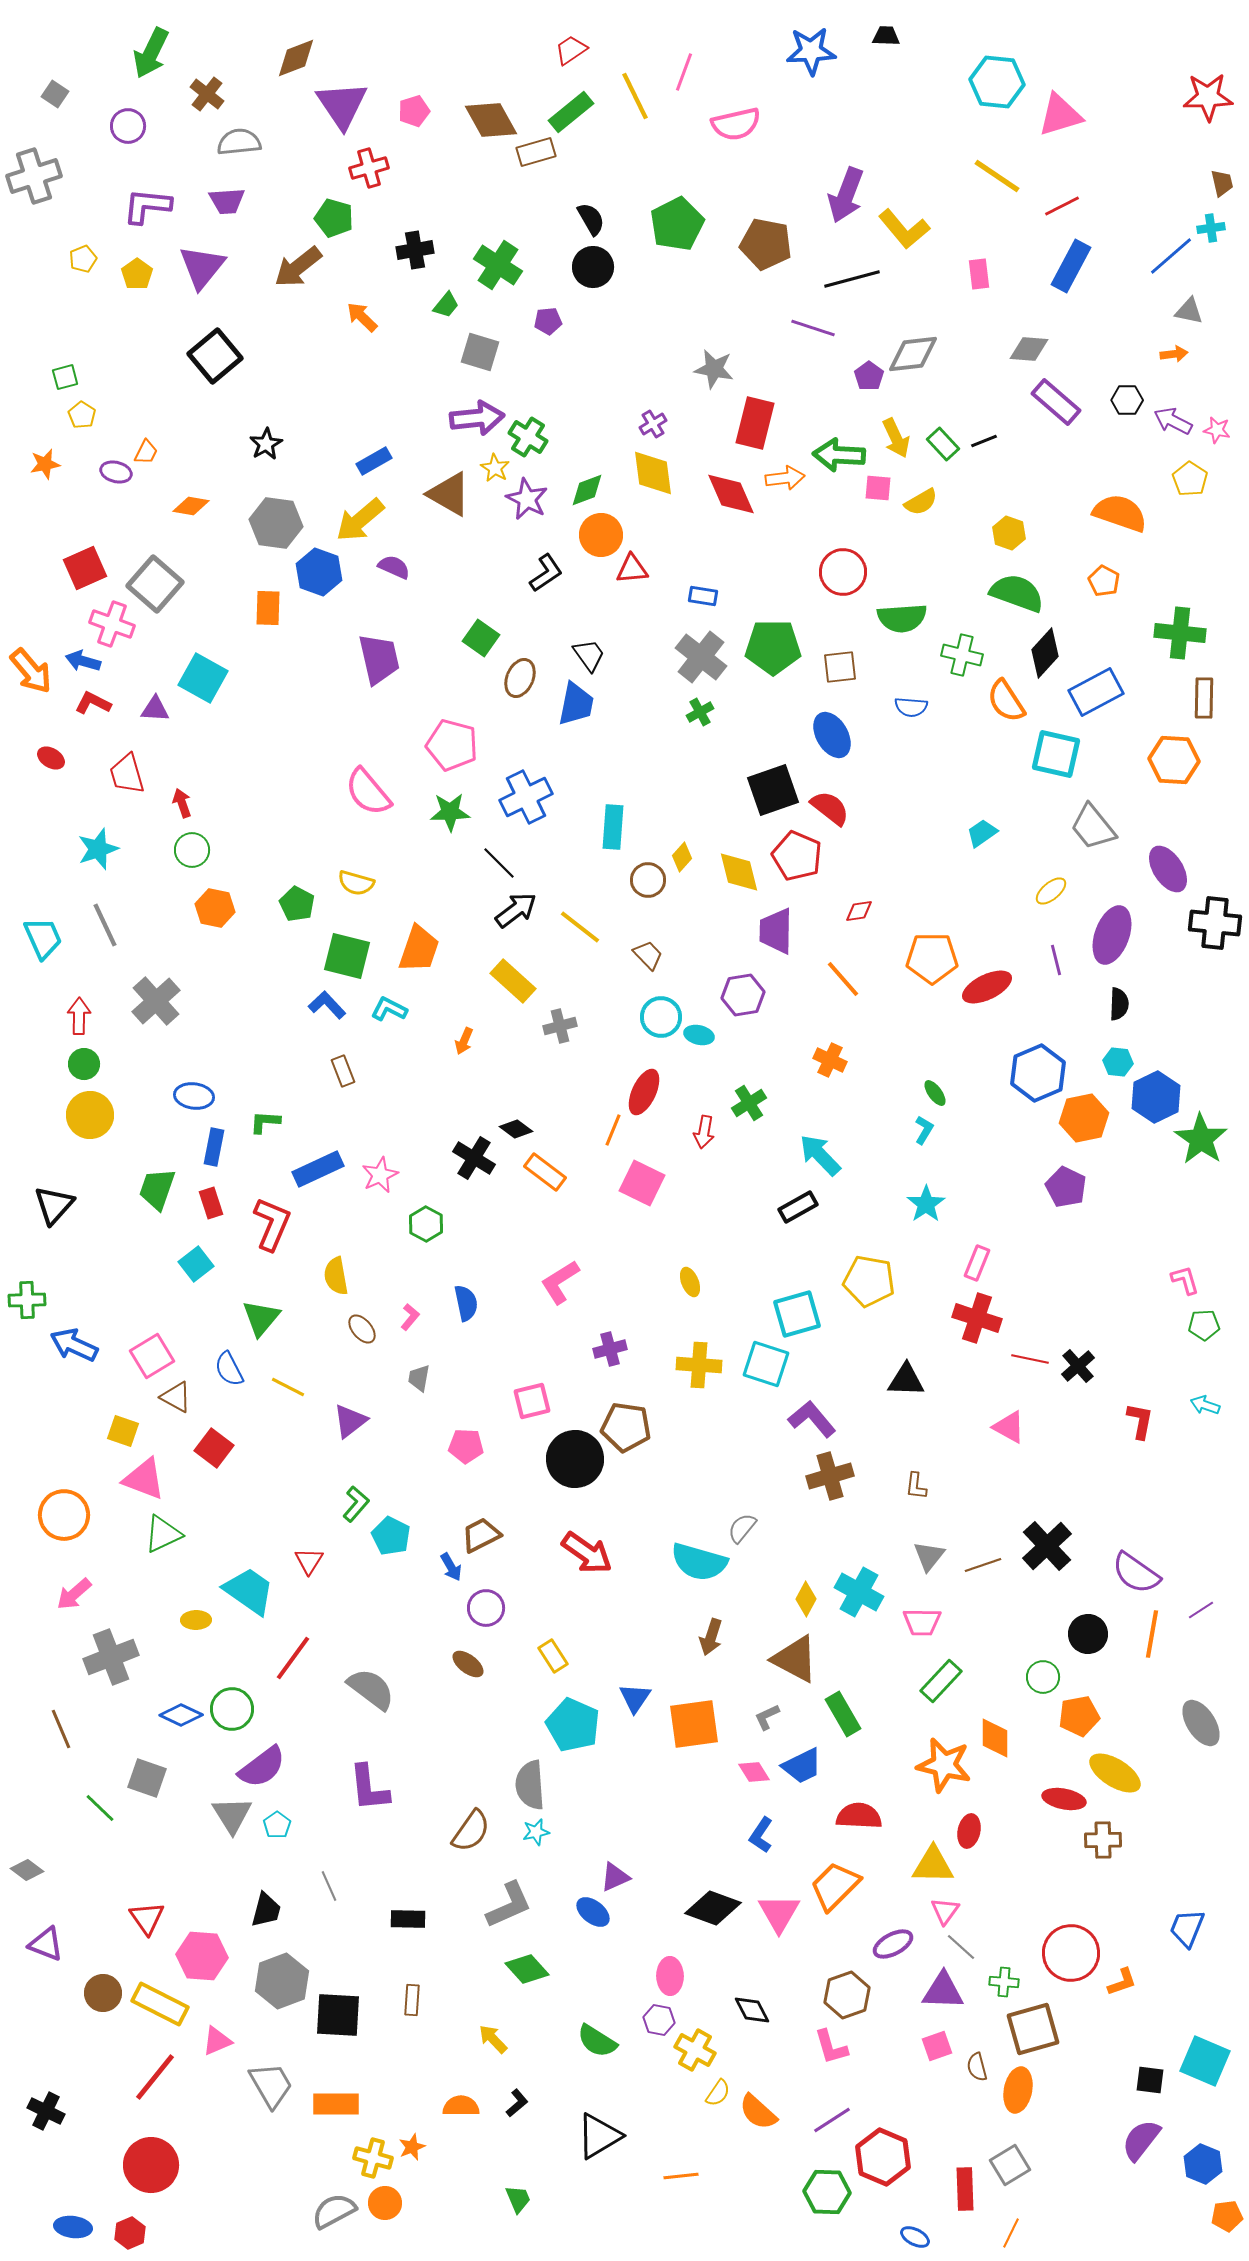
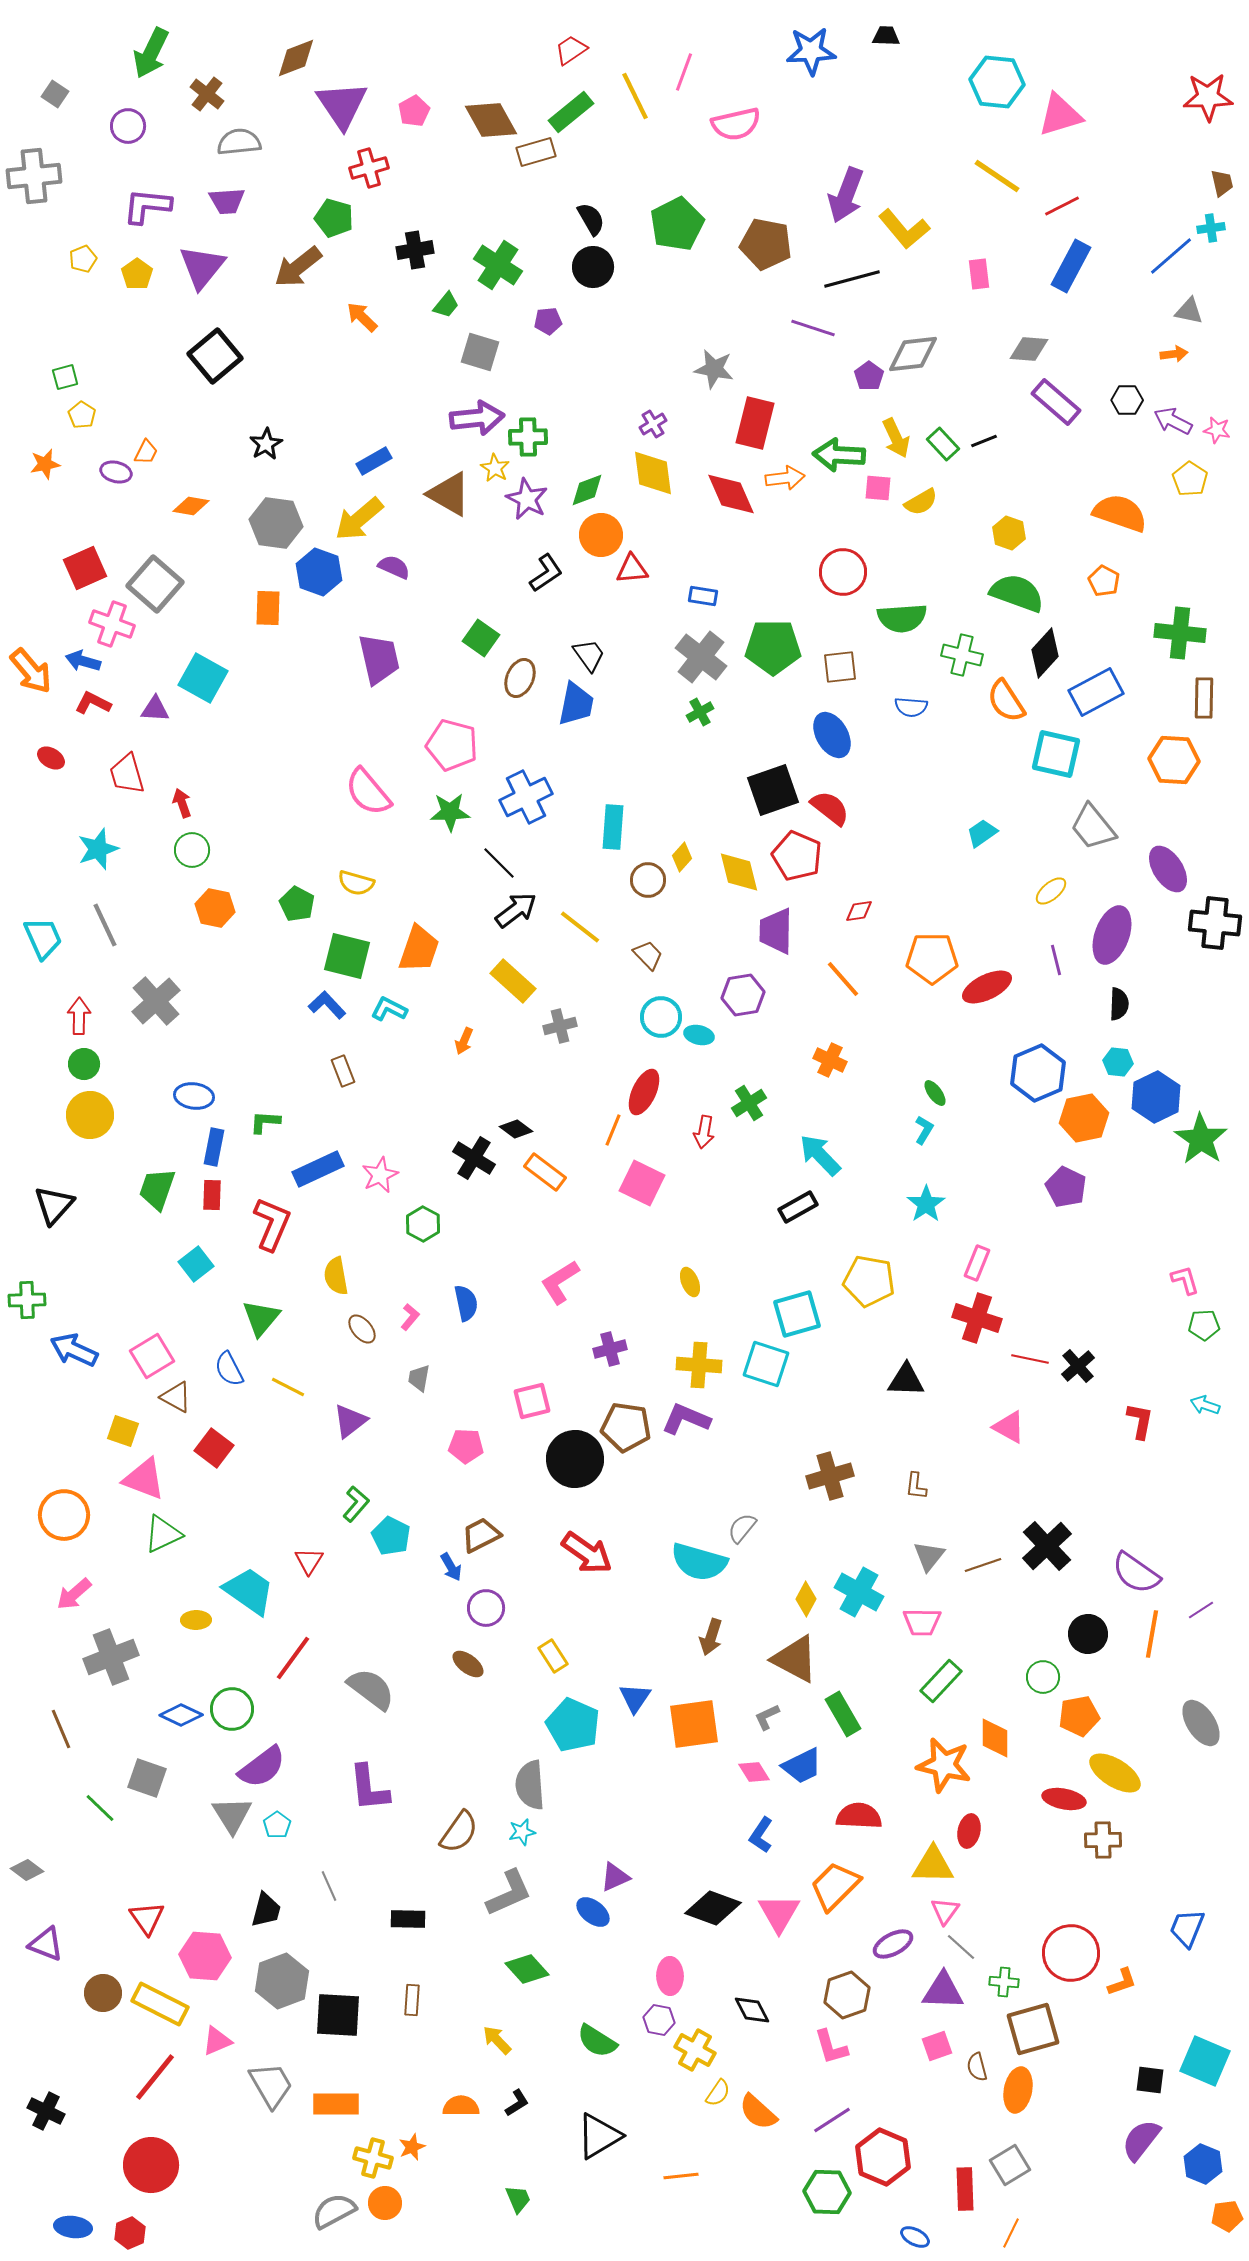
pink pentagon at (414, 111): rotated 12 degrees counterclockwise
gray cross at (34, 176): rotated 12 degrees clockwise
green cross at (528, 437): rotated 33 degrees counterclockwise
yellow arrow at (360, 520): moved 1 px left, 1 px up
red rectangle at (211, 1203): moved 1 px right, 8 px up; rotated 20 degrees clockwise
green hexagon at (426, 1224): moved 3 px left
blue arrow at (74, 1345): moved 5 px down
purple L-shape at (812, 1419): moved 126 px left; rotated 27 degrees counterclockwise
brown semicircle at (471, 1831): moved 12 px left, 1 px down
cyan star at (536, 1832): moved 14 px left
gray L-shape at (509, 1905): moved 12 px up
pink hexagon at (202, 1956): moved 3 px right
yellow arrow at (493, 2039): moved 4 px right, 1 px down
black L-shape at (517, 2103): rotated 8 degrees clockwise
